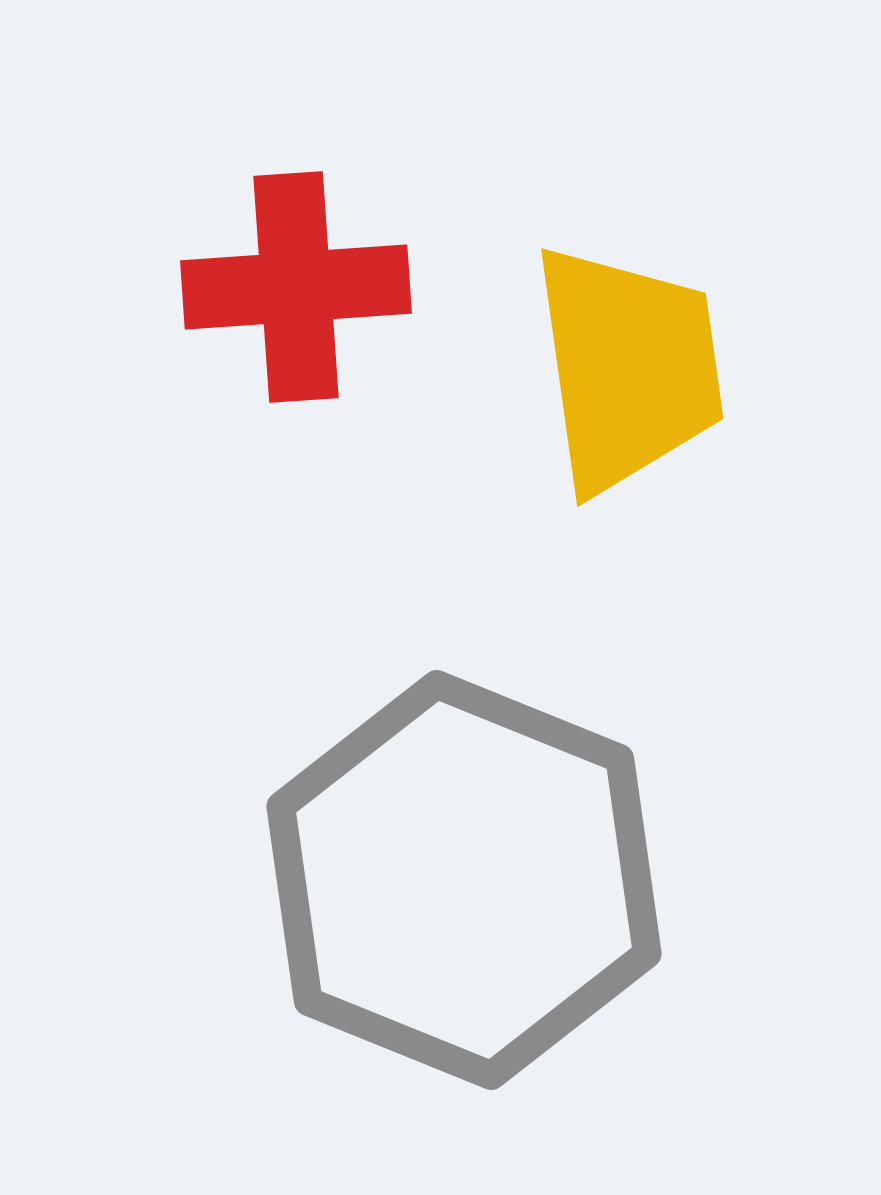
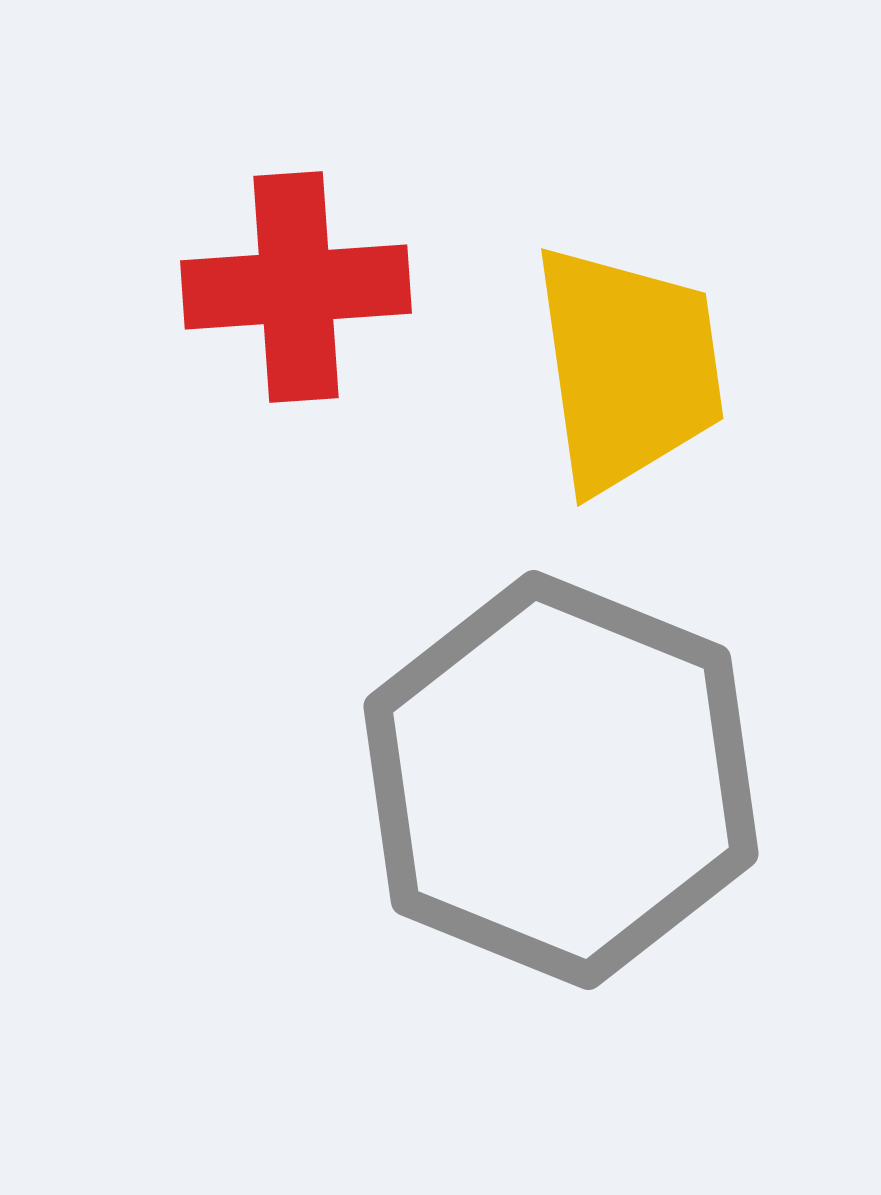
gray hexagon: moved 97 px right, 100 px up
